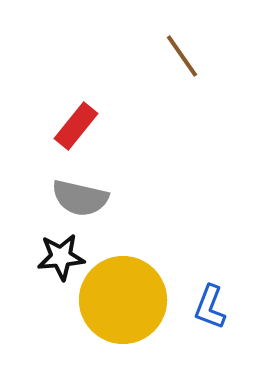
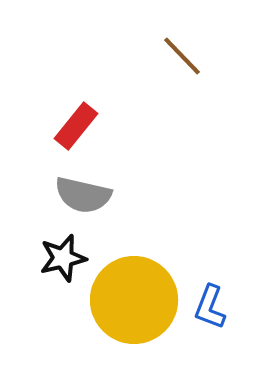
brown line: rotated 9 degrees counterclockwise
gray semicircle: moved 3 px right, 3 px up
black star: moved 2 px right, 1 px down; rotated 9 degrees counterclockwise
yellow circle: moved 11 px right
